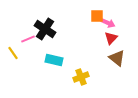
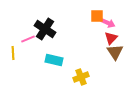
yellow line: rotated 32 degrees clockwise
brown triangle: moved 2 px left, 6 px up; rotated 18 degrees clockwise
